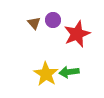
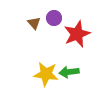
purple circle: moved 1 px right, 2 px up
yellow star: rotated 25 degrees counterclockwise
